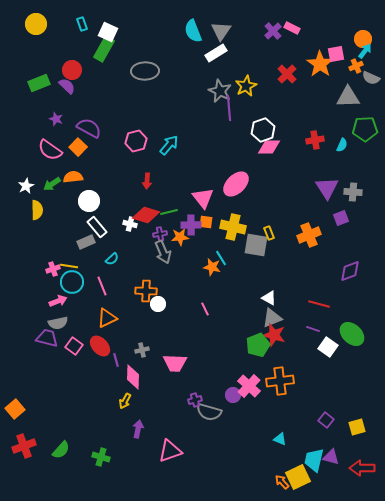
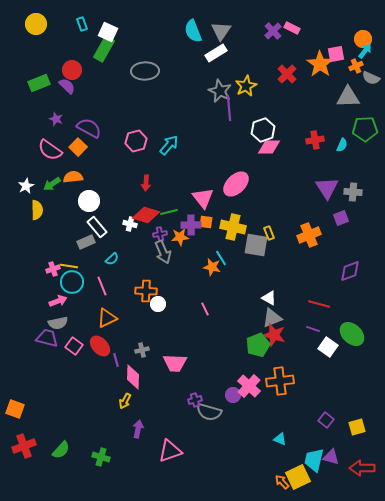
red arrow at (147, 181): moved 1 px left, 2 px down
orange square at (15, 409): rotated 30 degrees counterclockwise
